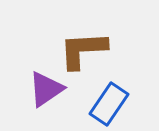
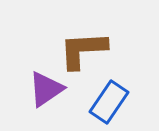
blue rectangle: moved 2 px up
